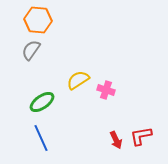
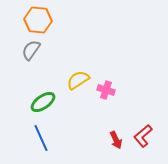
green ellipse: moved 1 px right
red L-shape: moved 2 px right; rotated 30 degrees counterclockwise
